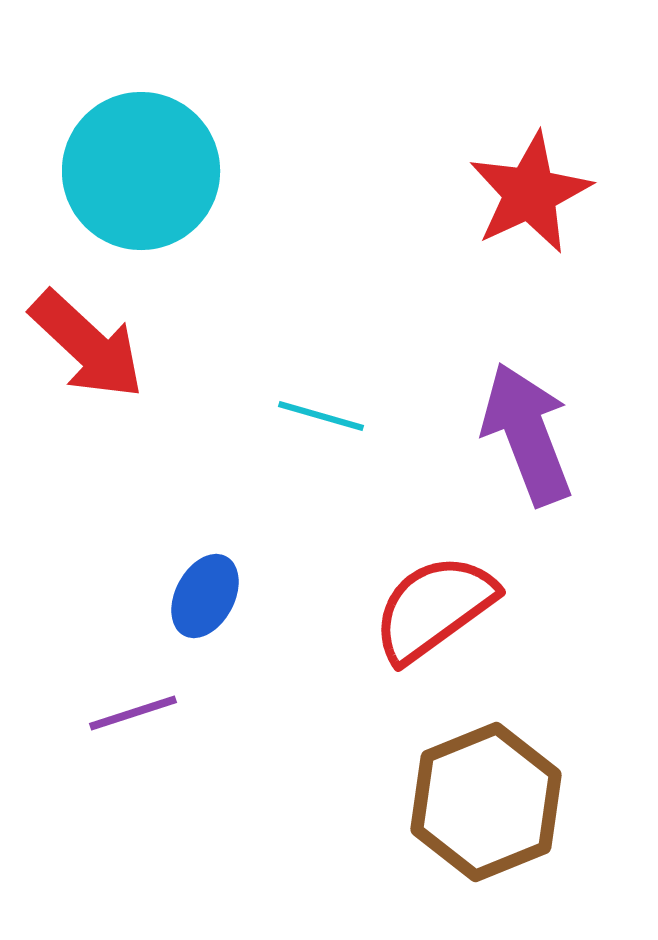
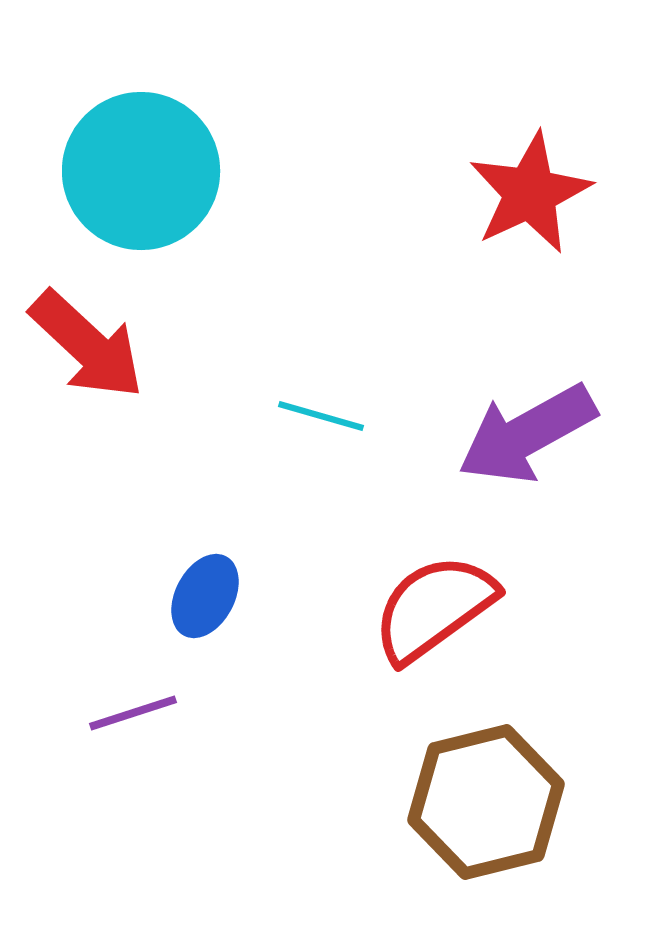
purple arrow: rotated 98 degrees counterclockwise
brown hexagon: rotated 8 degrees clockwise
